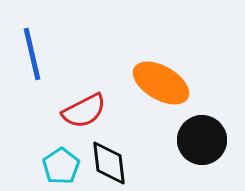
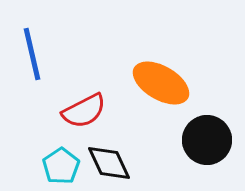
black circle: moved 5 px right
black diamond: rotated 18 degrees counterclockwise
